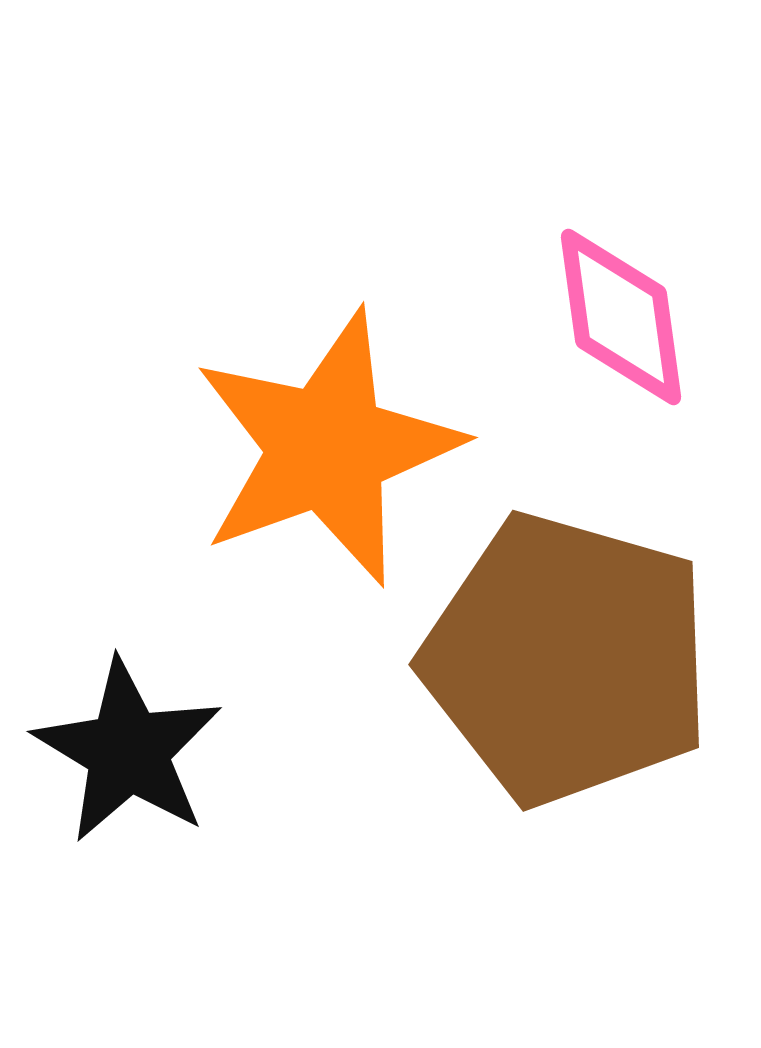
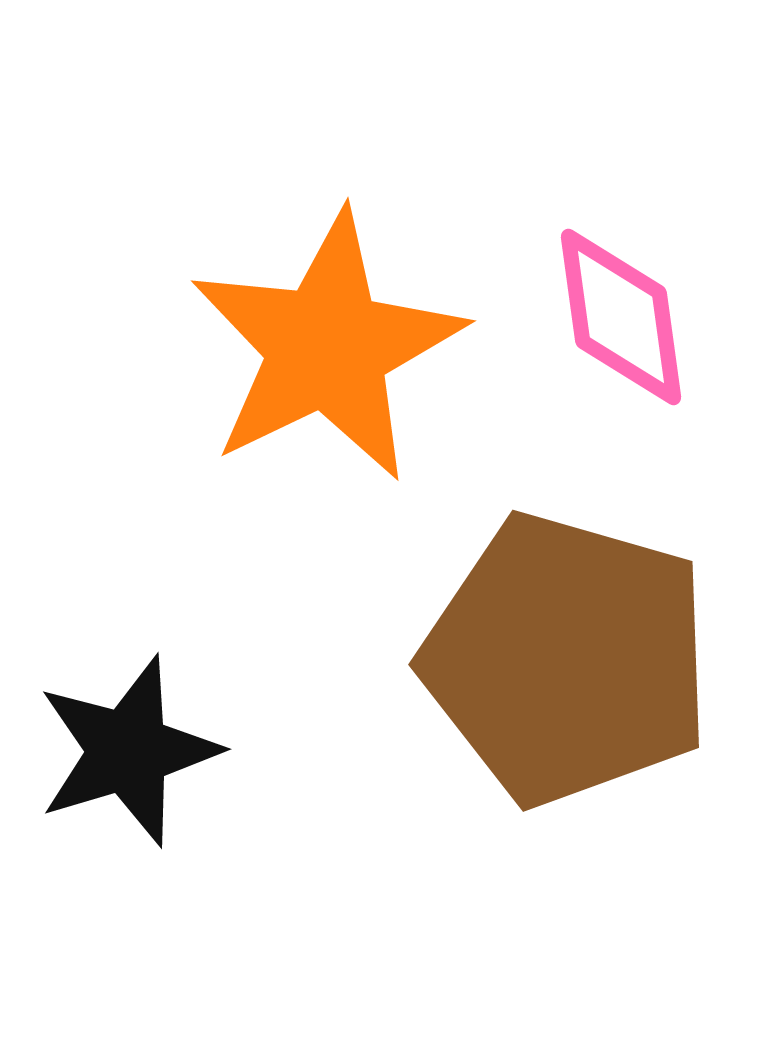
orange star: moved 101 px up; rotated 6 degrees counterclockwise
black star: rotated 24 degrees clockwise
